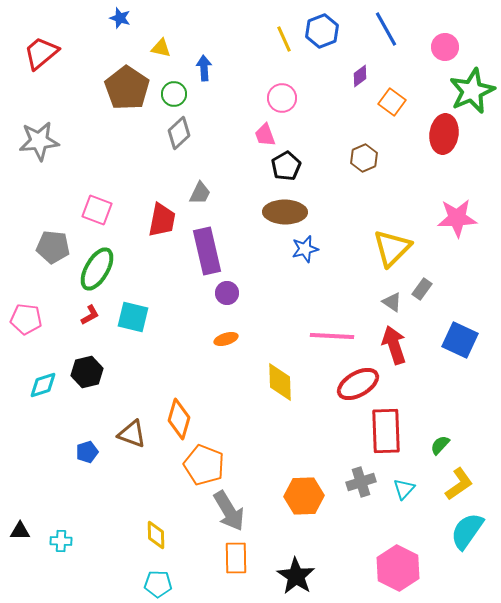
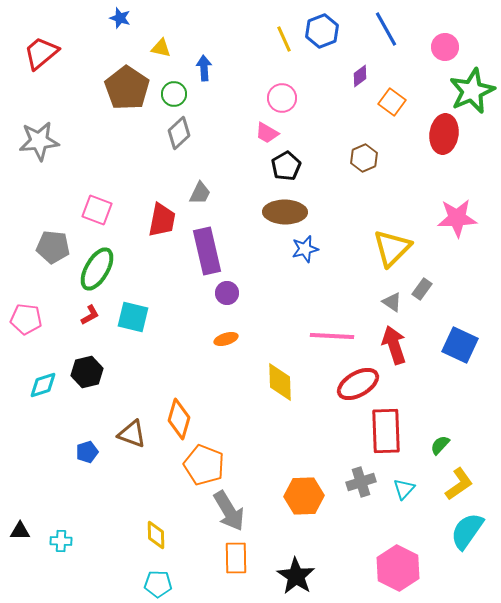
pink trapezoid at (265, 135): moved 2 px right, 2 px up; rotated 40 degrees counterclockwise
blue square at (460, 340): moved 5 px down
